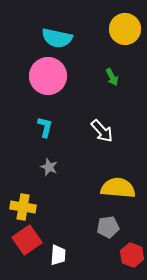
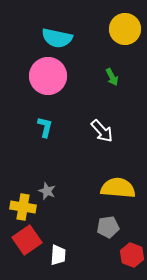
gray star: moved 2 px left, 24 px down
